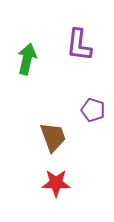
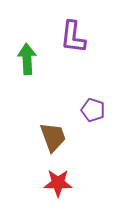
purple L-shape: moved 6 px left, 8 px up
green arrow: rotated 16 degrees counterclockwise
red star: moved 2 px right
